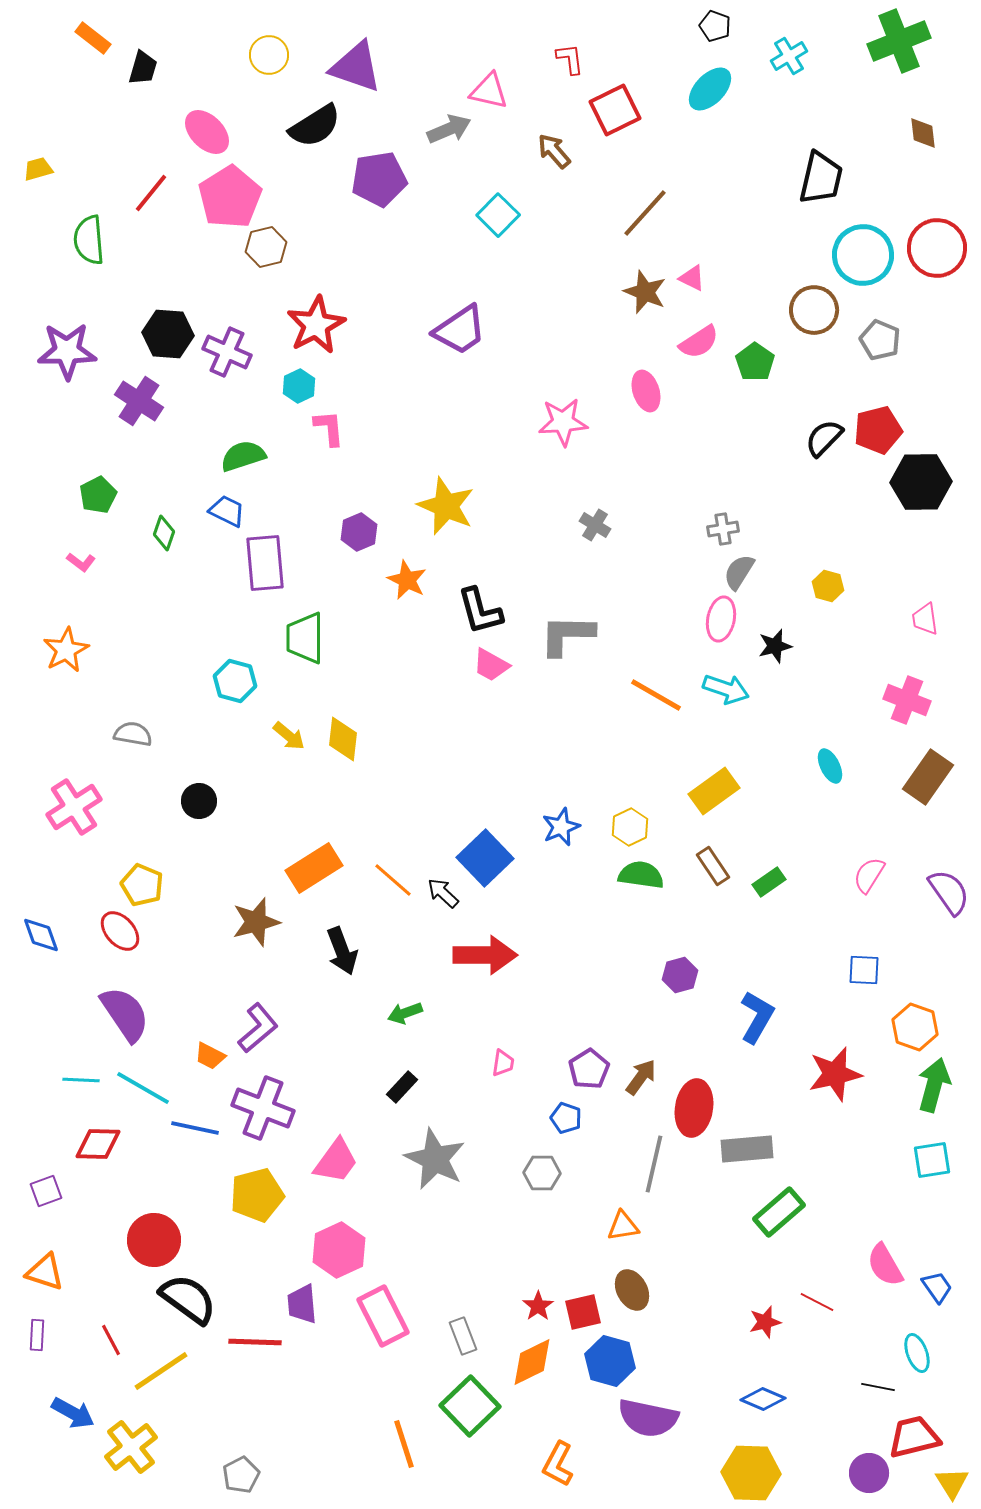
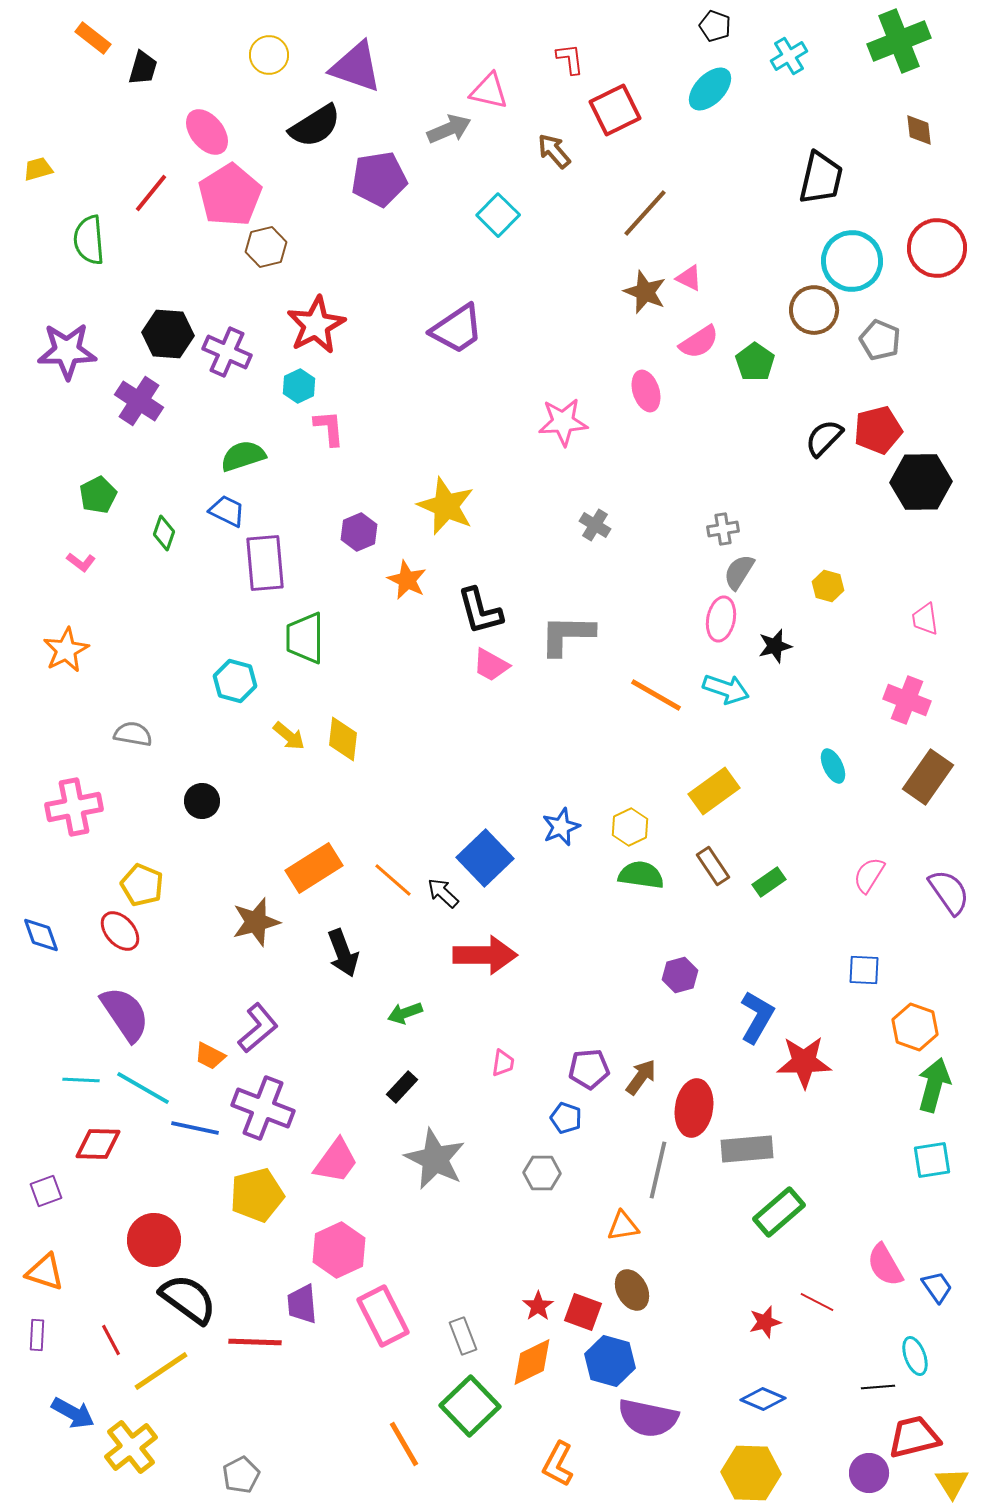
pink ellipse at (207, 132): rotated 6 degrees clockwise
brown diamond at (923, 133): moved 4 px left, 3 px up
pink pentagon at (230, 197): moved 2 px up
cyan circle at (863, 255): moved 11 px left, 6 px down
pink triangle at (692, 278): moved 3 px left
purple trapezoid at (460, 330): moved 3 px left, 1 px up
cyan ellipse at (830, 766): moved 3 px right
black circle at (199, 801): moved 3 px right
pink cross at (74, 807): rotated 22 degrees clockwise
black arrow at (342, 951): moved 1 px right, 2 px down
purple pentagon at (589, 1069): rotated 27 degrees clockwise
red star at (835, 1074): moved 31 px left, 12 px up; rotated 12 degrees clockwise
gray line at (654, 1164): moved 4 px right, 6 px down
red square at (583, 1312): rotated 33 degrees clockwise
cyan ellipse at (917, 1353): moved 2 px left, 3 px down
black line at (878, 1387): rotated 16 degrees counterclockwise
orange line at (404, 1444): rotated 12 degrees counterclockwise
